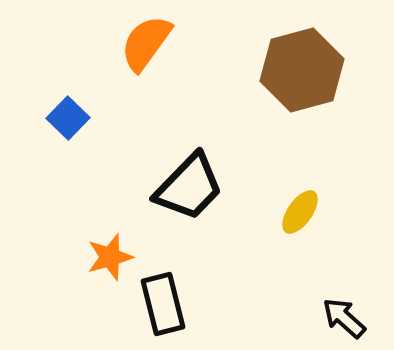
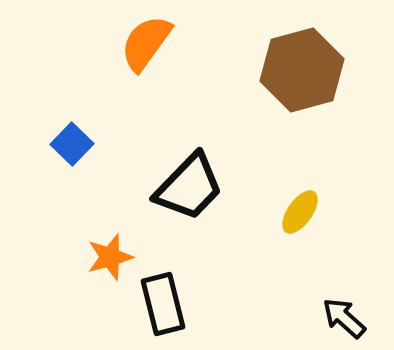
blue square: moved 4 px right, 26 px down
